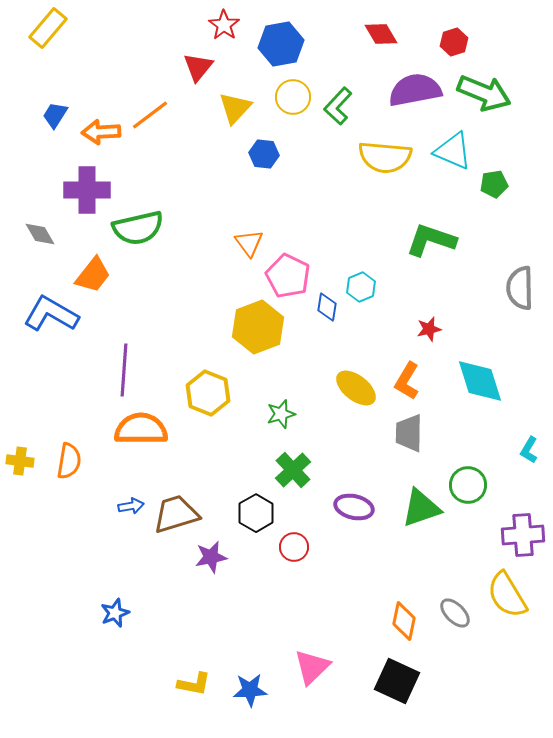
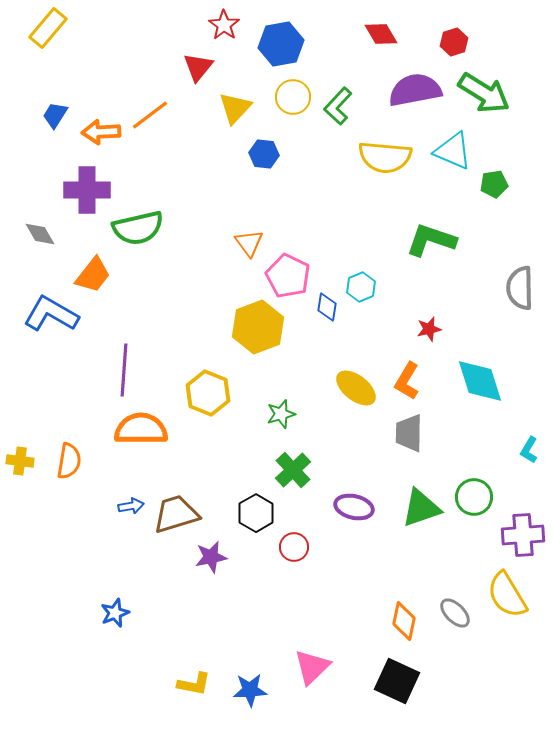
green arrow at (484, 93): rotated 10 degrees clockwise
green circle at (468, 485): moved 6 px right, 12 px down
